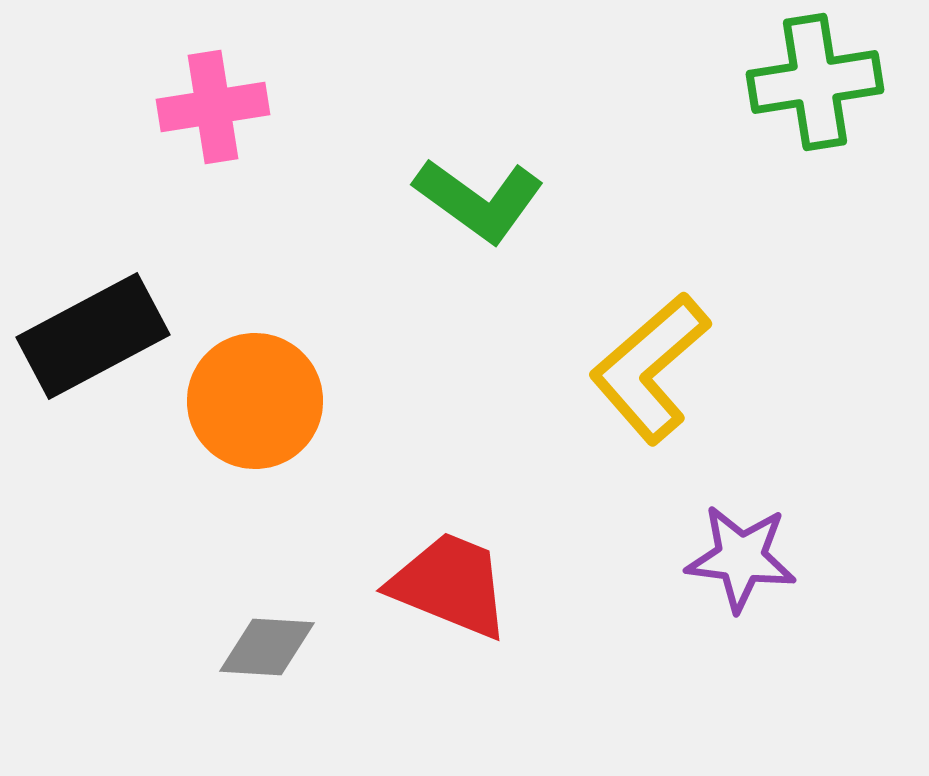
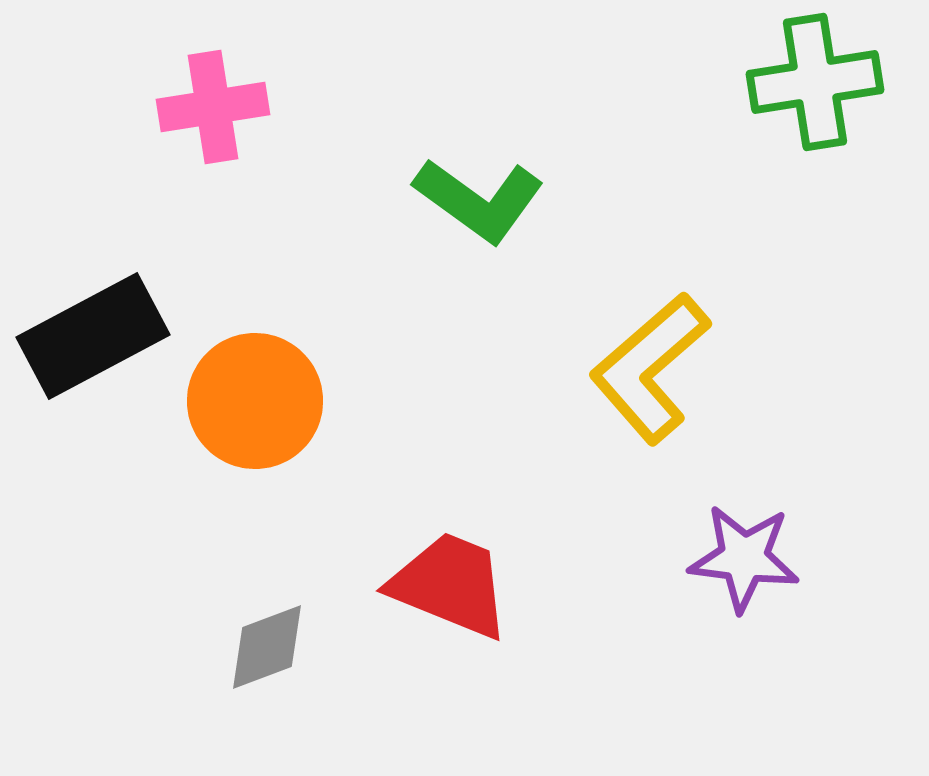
purple star: moved 3 px right
gray diamond: rotated 24 degrees counterclockwise
